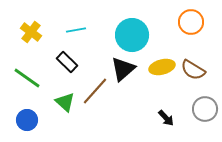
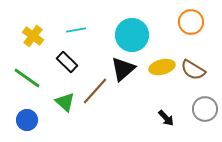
yellow cross: moved 2 px right, 4 px down
